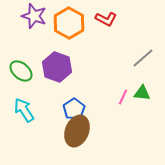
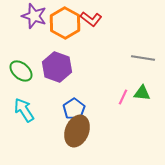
red L-shape: moved 15 px left; rotated 10 degrees clockwise
orange hexagon: moved 4 px left
gray line: rotated 50 degrees clockwise
